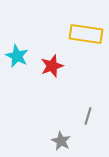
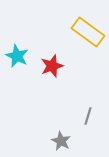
yellow rectangle: moved 2 px right, 2 px up; rotated 28 degrees clockwise
